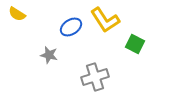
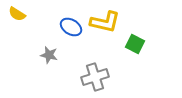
yellow L-shape: moved 2 px down; rotated 44 degrees counterclockwise
blue ellipse: rotated 65 degrees clockwise
